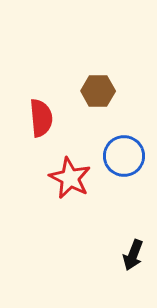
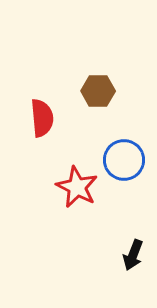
red semicircle: moved 1 px right
blue circle: moved 4 px down
red star: moved 7 px right, 9 px down
